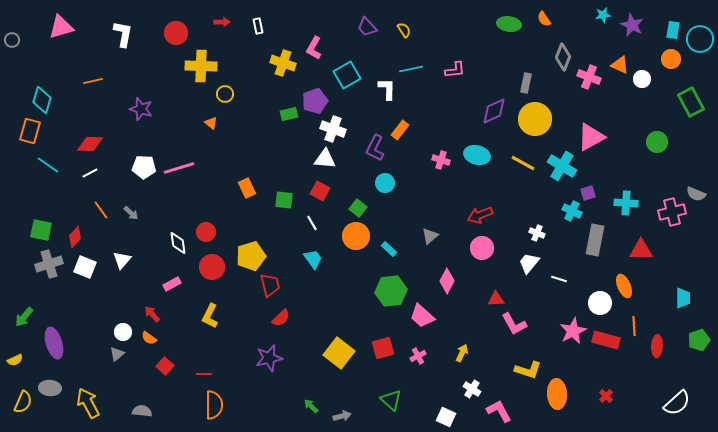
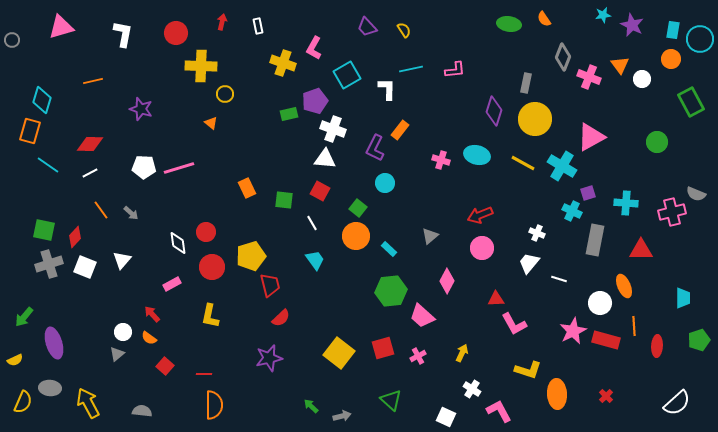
red arrow at (222, 22): rotated 77 degrees counterclockwise
orange triangle at (620, 65): rotated 30 degrees clockwise
purple diamond at (494, 111): rotated 48 degrees counterclockwise
green square at (41, 230): moved 3 px right
cyan trapezoid at (313, 259): moved 2 px right, 1 px down
yellow L-shape at (210, 316): rotated 15 degrees counterclockwise
